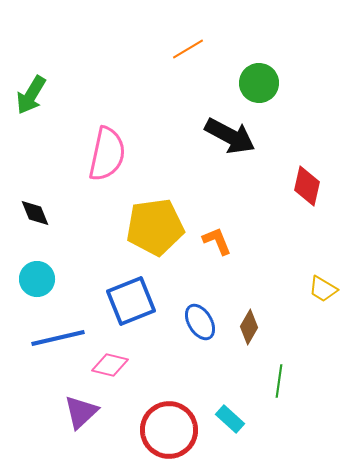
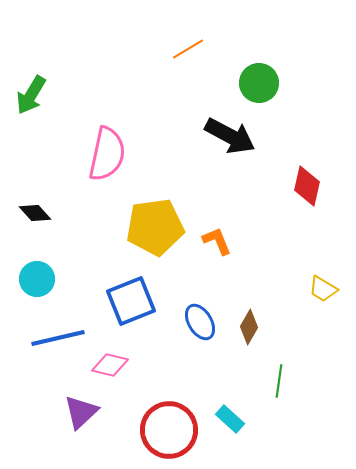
black diamond: rotated 20 degrees counterclockwise
